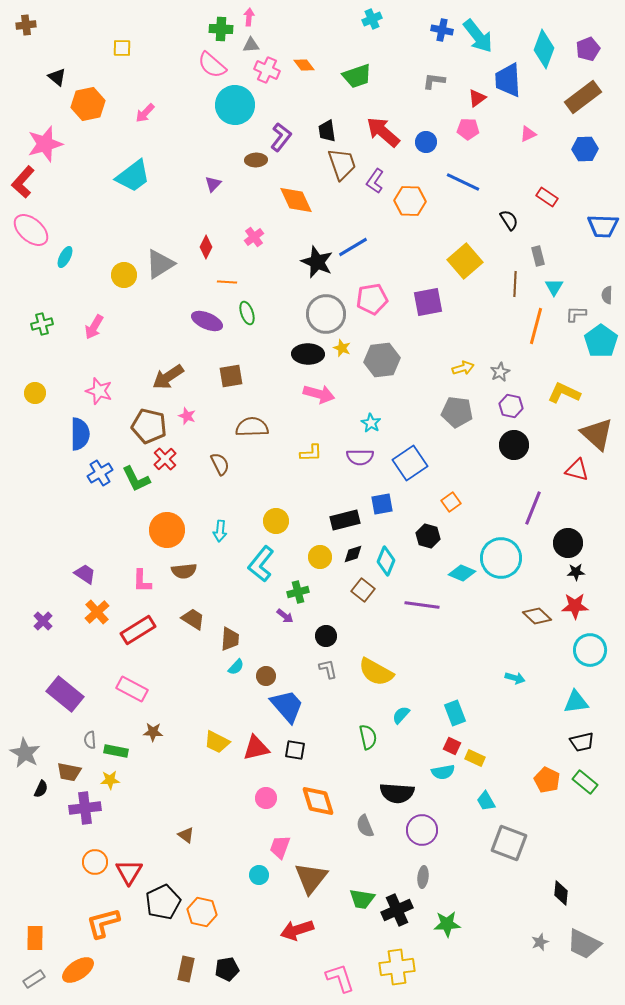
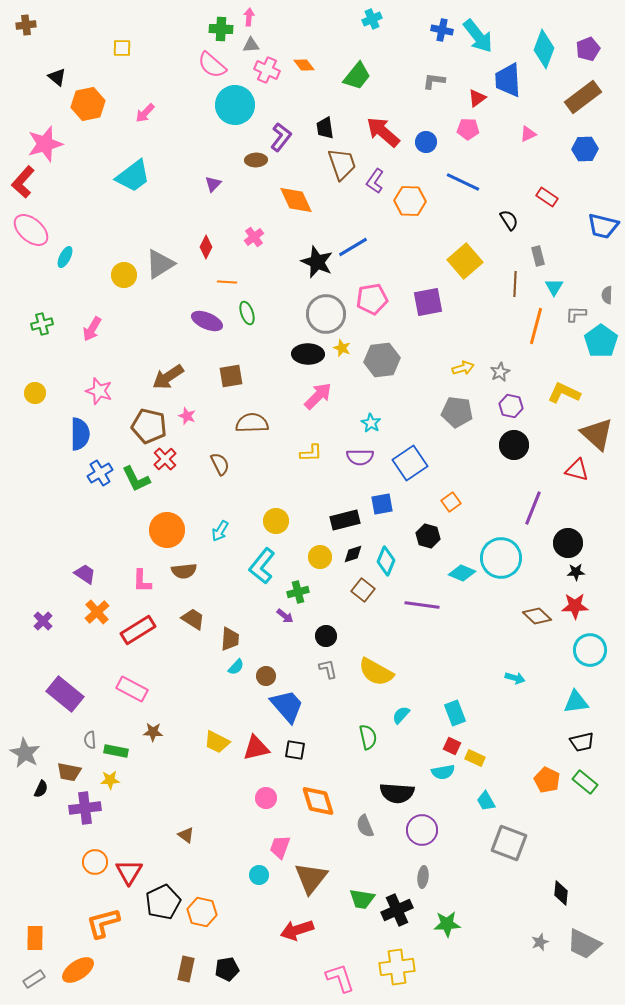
green trapezoid at (357, 76): rotated 32 degrees counterclockwise
black trapezoid at (327, 131): moved 2 px left, 3 px up
blue trapezoid at (603, 226): rotated 12 degrees clockwise
pink arrow at (94, 327): moved 2 px left, 2 px down
pink arrow at (319, 394): moved 1 px left, 2 px down; rotated 60 degrees counterclockwise
brown semicircle at (252, 427): moved 4 px up
cyan arrow at (220, 531): rotated 25 degrees clockwise
cyan L-shape at (261, 564): moved 1 px right, 2 px down
